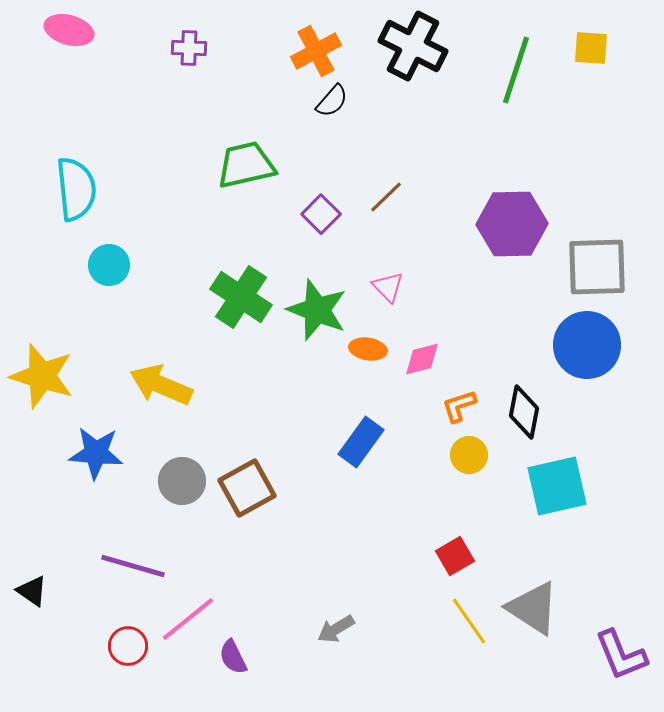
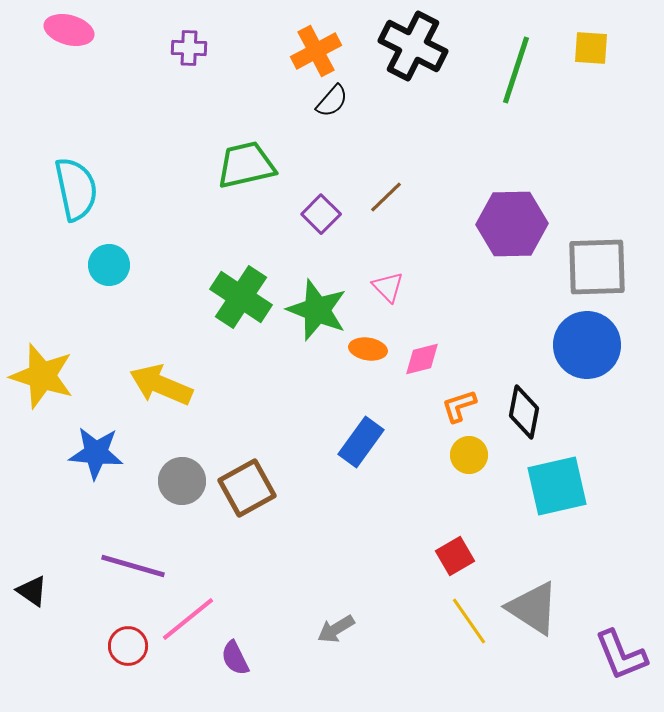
cyan semicircle: rotated 6 degrees counterclockwise
purple semicircle: moved 2 px right, 1 px down
